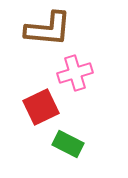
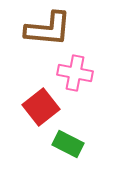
pink cross: rotated 28 degrees clockwise
red square: rotated 12 degrees counterclockwise
